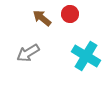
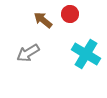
brown arrow: moved 1 px right, 2 px down
cyan cross: moved 2 px up
